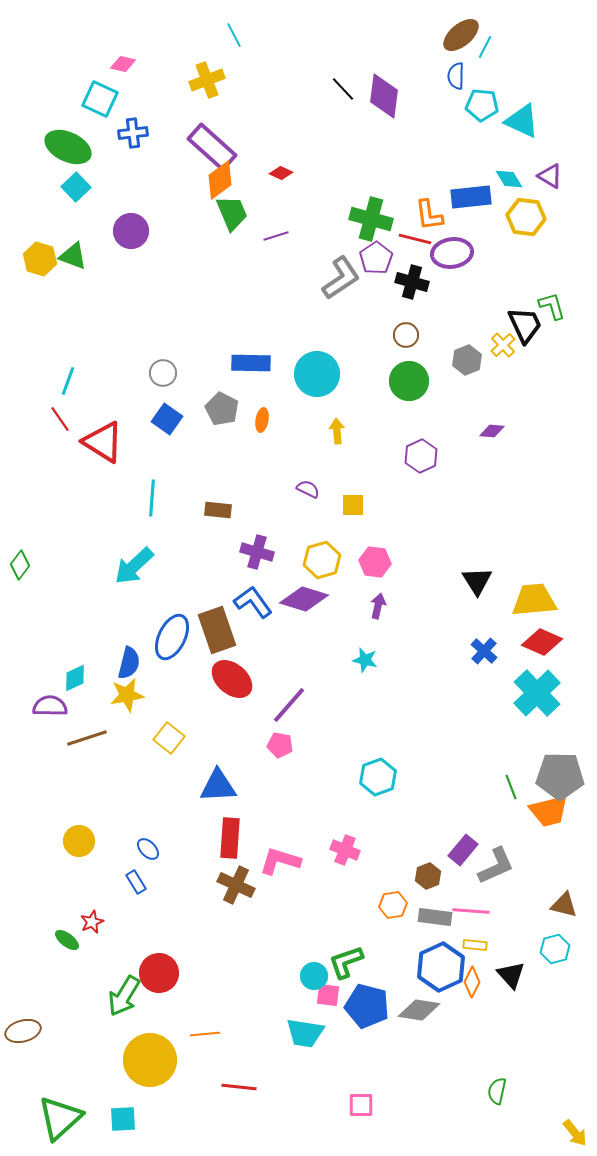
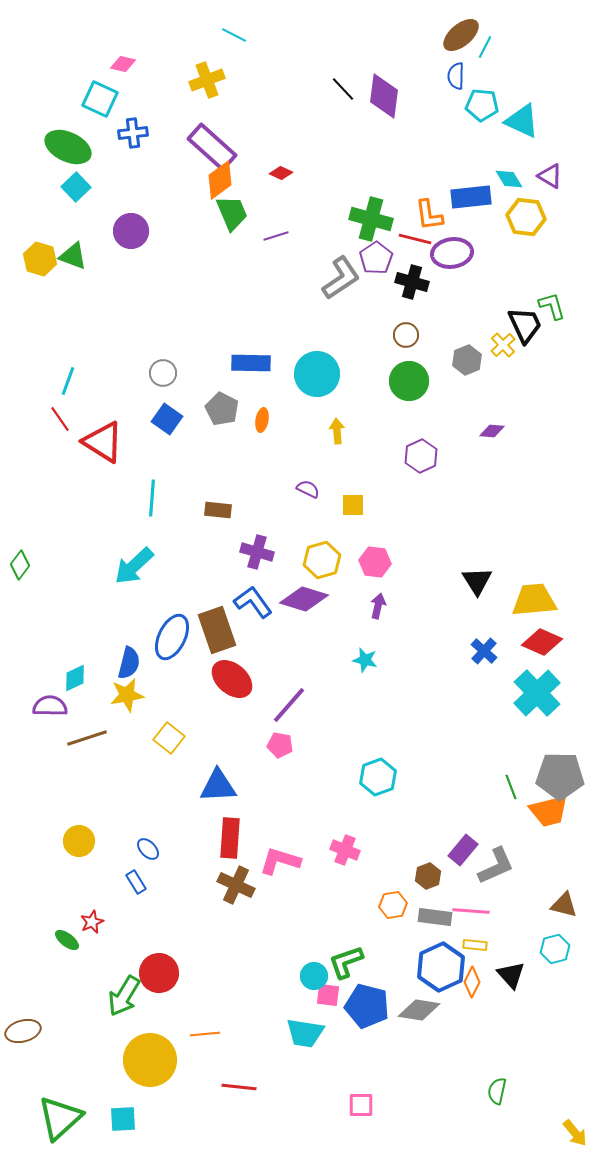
cyan line at (234, 35): rotated 35 degrees counterclockwise
